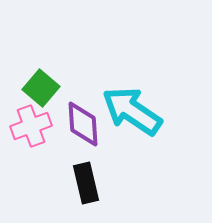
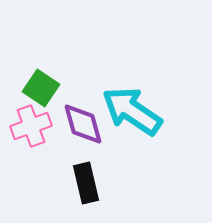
green square: rotated 6 degrees counterclockwise
purple diamond: rotated 12 degrees counterclockwise
